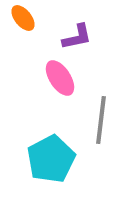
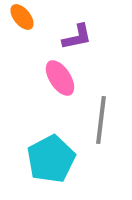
orange ellipse: moved 1 px left, 1 px up
